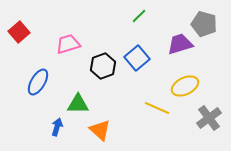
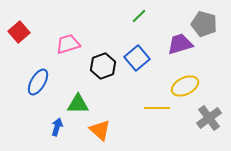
yellow line: rotated 25 degrees counterclockwise
